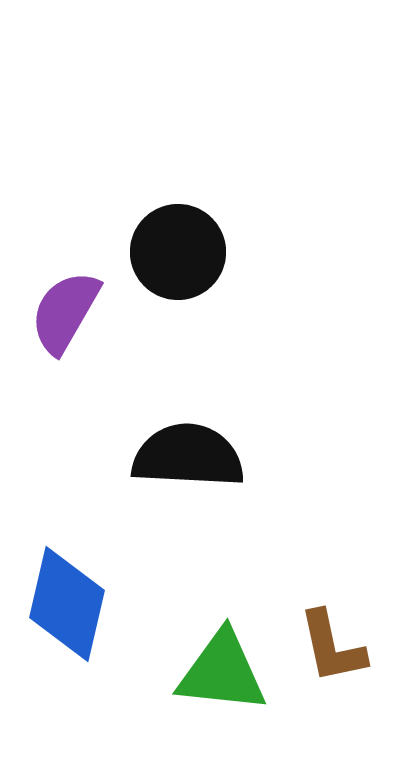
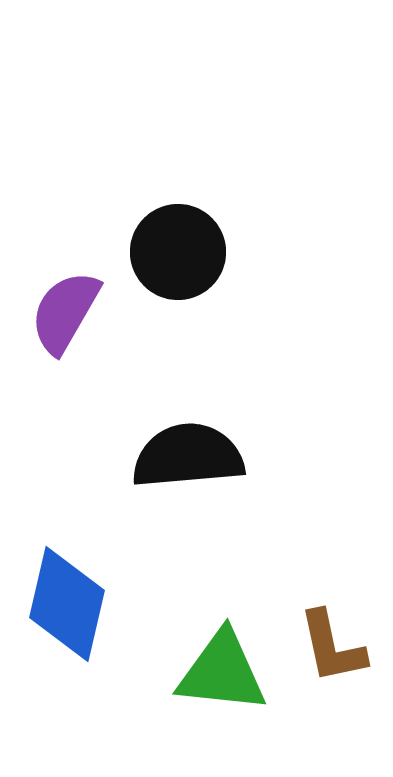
black semicircle: rotated 8 degrees counterclockwise
